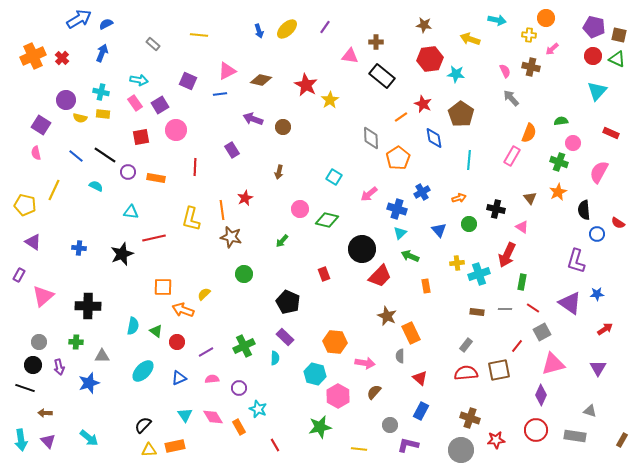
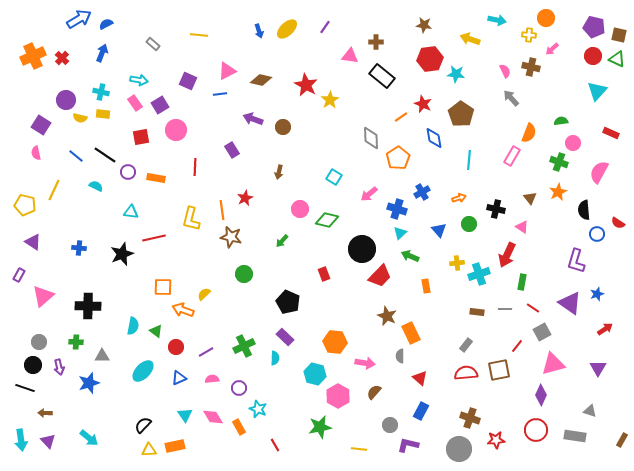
blue star at (597, 294): rotated 16 degrees counterclockwise
red circle at (177, 342): moved 1 px left, 5 px down
gray circle at (461, 450): moved 2 px left, 1 px up
